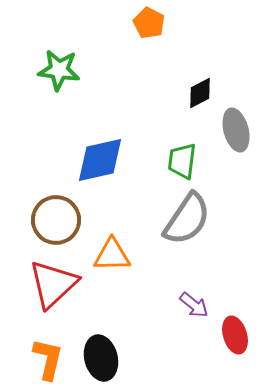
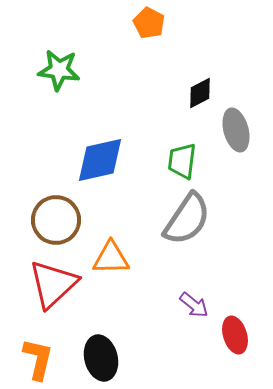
orange triangle: moved 1 px left, 3 px down
orange L-shape: moved 10 px left
